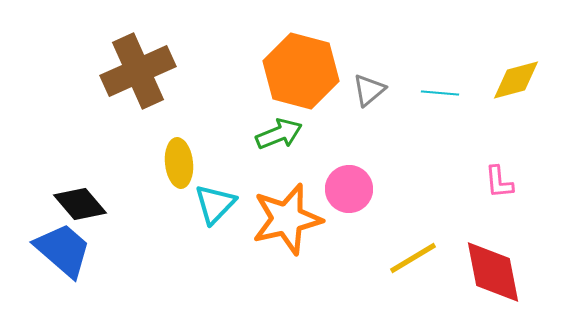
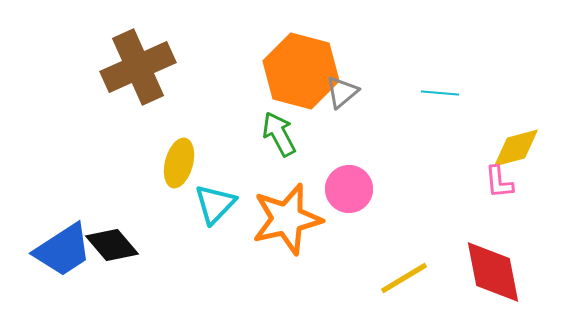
brown cross: moved 4 px up
yellow diamond: moved 68 px down
gray triangle: moved 27 px left, 2 px down
green arrow: rotated 96 degrees counterclockwise
yellow ellipse: rotated 21 degrees clockwise
black diamond: moved 32 px right, 41 px down
blue trapezoid: rotated 106 degrees clockwise
yellow line: moved 9 px left, 20 px down
